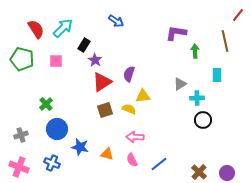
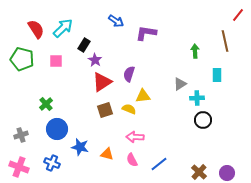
purple L-shape: moved 30 px left
